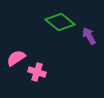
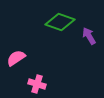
green diamond: rotated 20 degrees counterclockwise
pink cross: moved 12 px down
